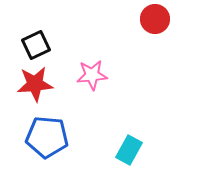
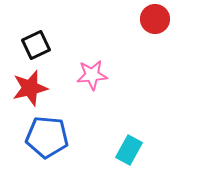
red star: moved 5 px left, 4 px down; rotated 9 degrees counterclockwise
